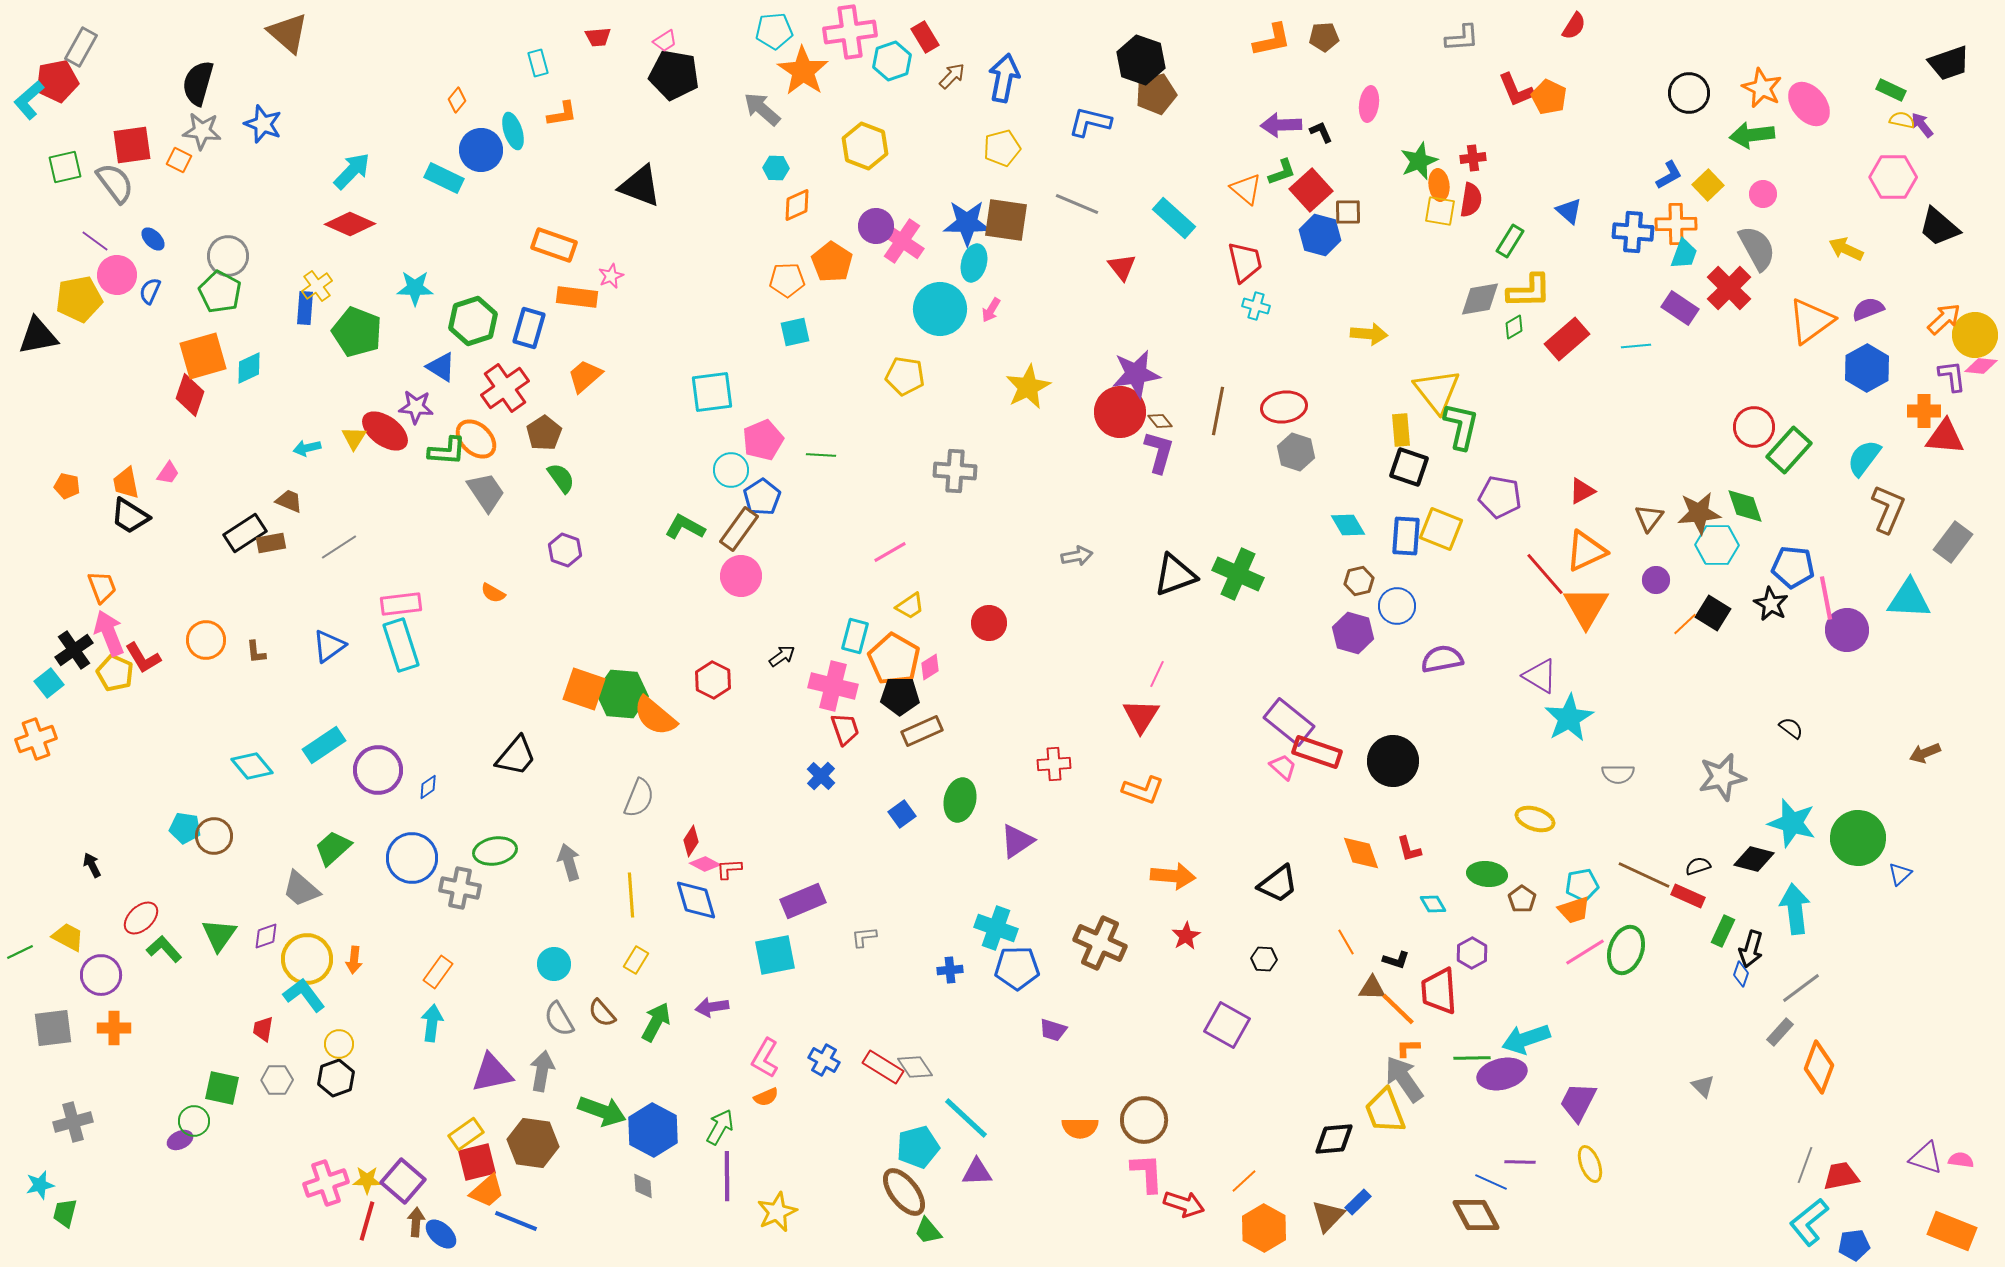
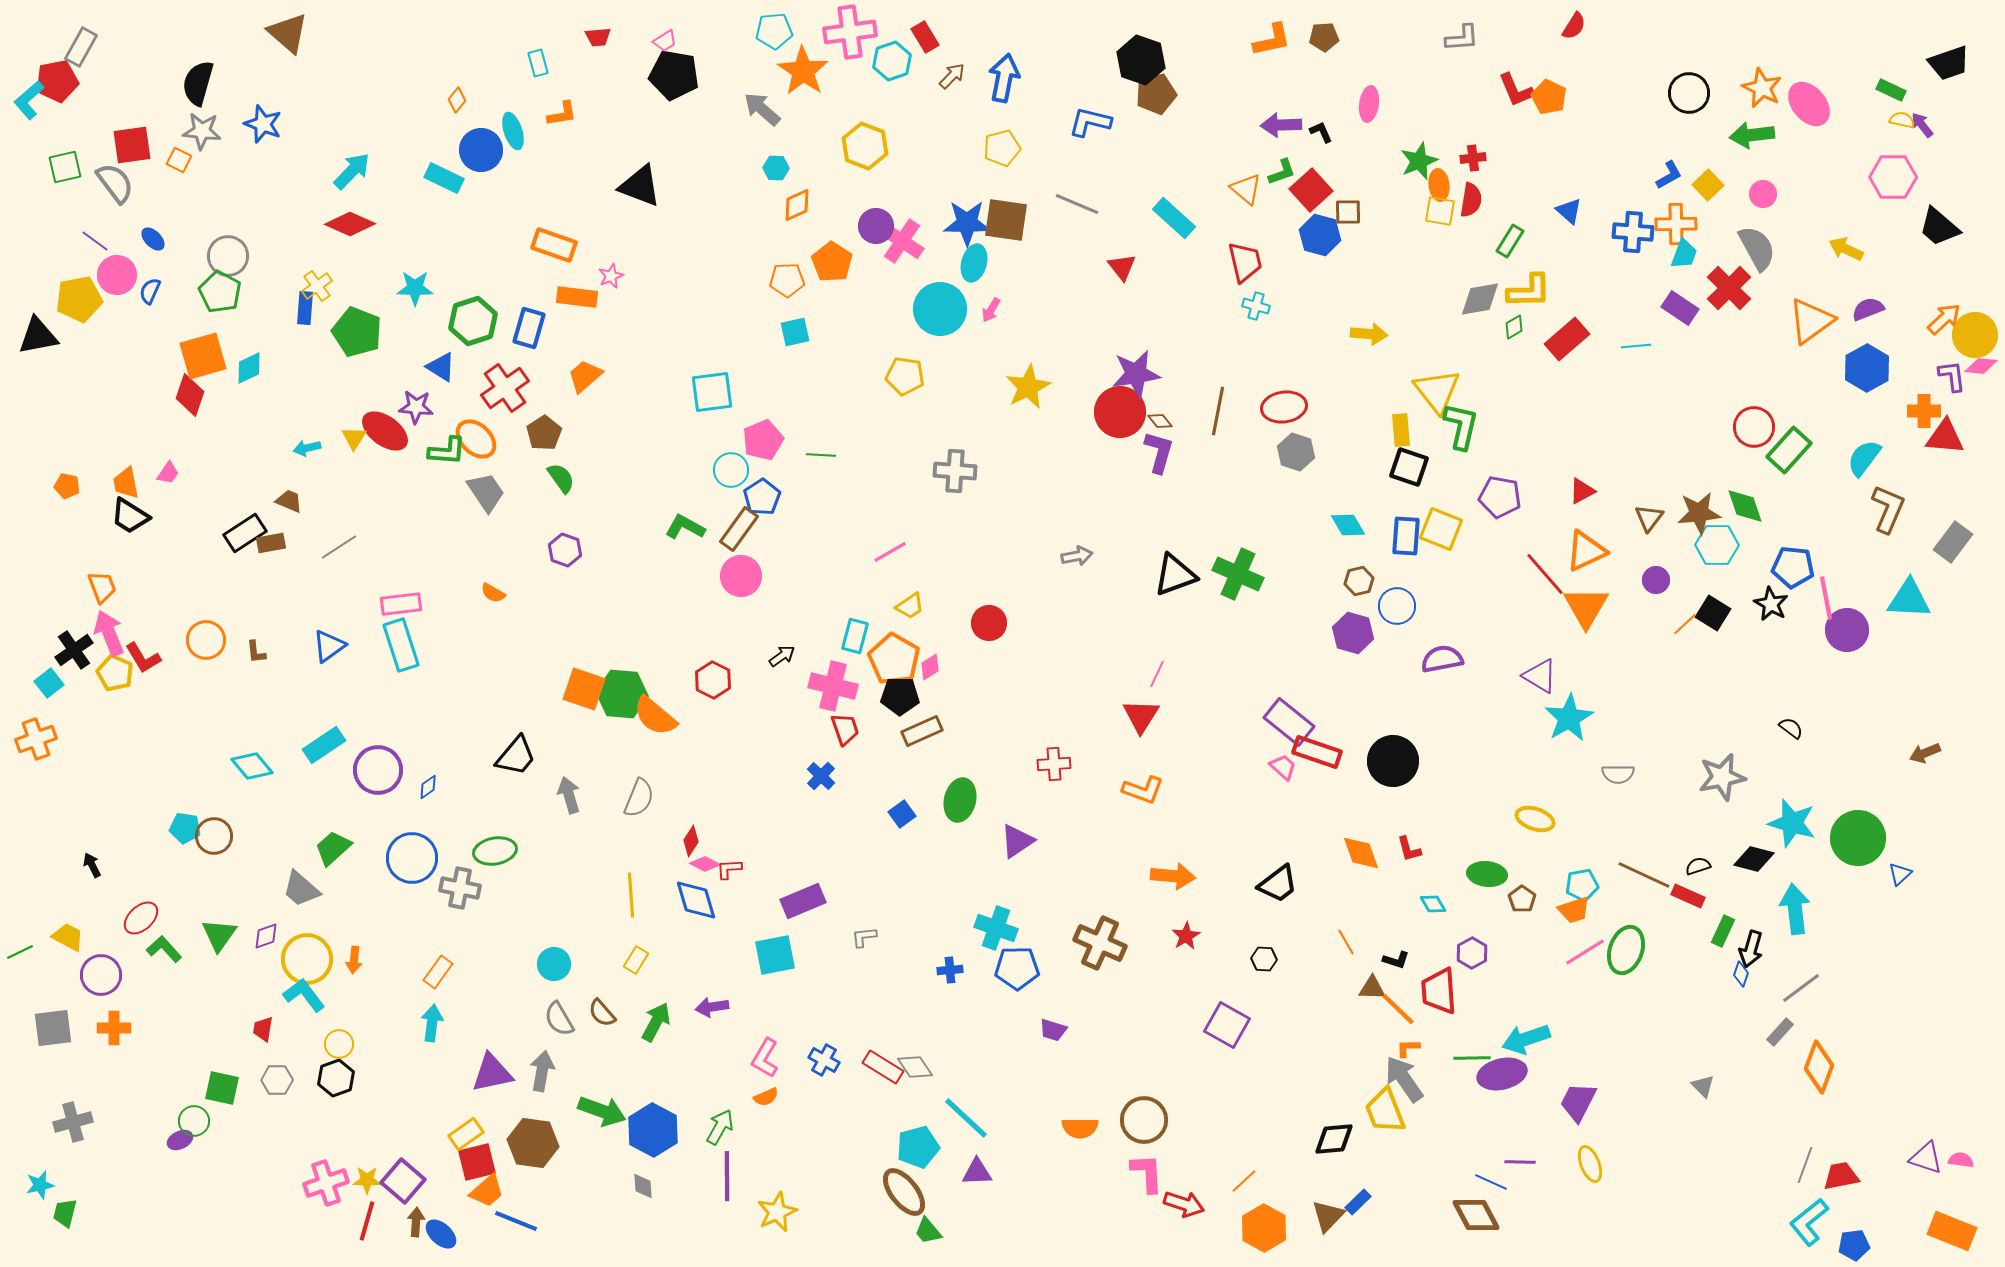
gray arrow at (569, 862): moved 67 px up
